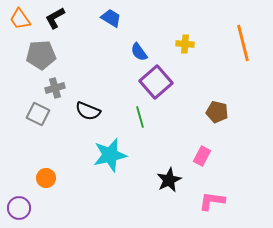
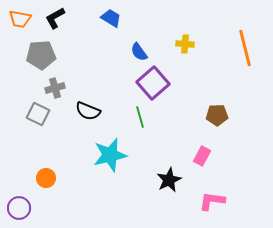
orange trapezoid: rotated 45 degrees counterclockwise
orange line: moved 2 px right, 5 px down
purple square: moved 3 px left, 1 px down
brown pentagon: moved 3 px down; rotated 15 degrees counterclockwise
